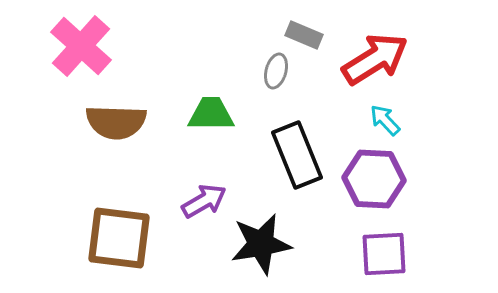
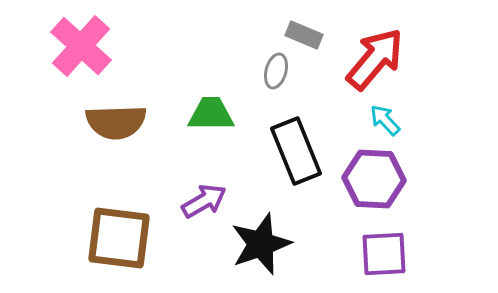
red arrow: rotated 18 degrees counterclockwise
brown semicircle: rotated 4 degrees counterclockwise
black rectangle: moved 1 px left, 4 px up
black star: rotated 10 degrees counterclockwise
